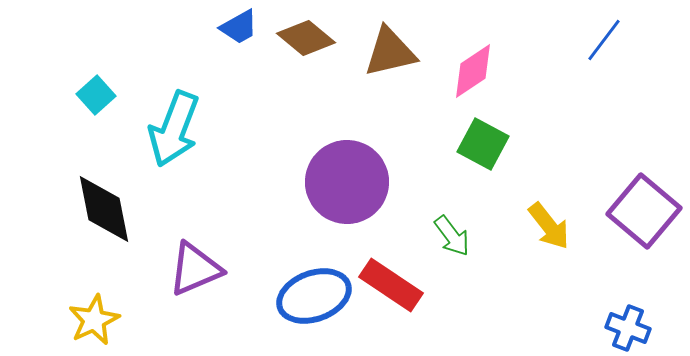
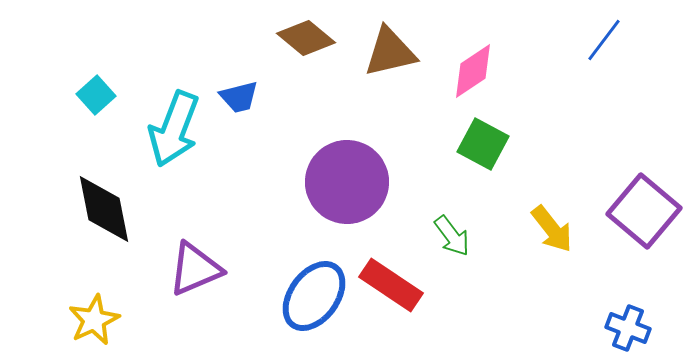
blue trapezoid: moved 70 px down; rotated 15 degrees clockwise
yellow arrow: moved 3 px right, 3 px down
blue ellipse: rotated 34 degrees counterclockwise
